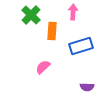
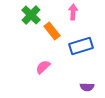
orange rectangle: rotated 42 degrees counterclockwise
